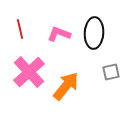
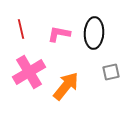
red line: moved 1 px right
pink L-shape: rotated 10 degrees counterclockwise
pink cross: rotated 12 degrees clockwise
